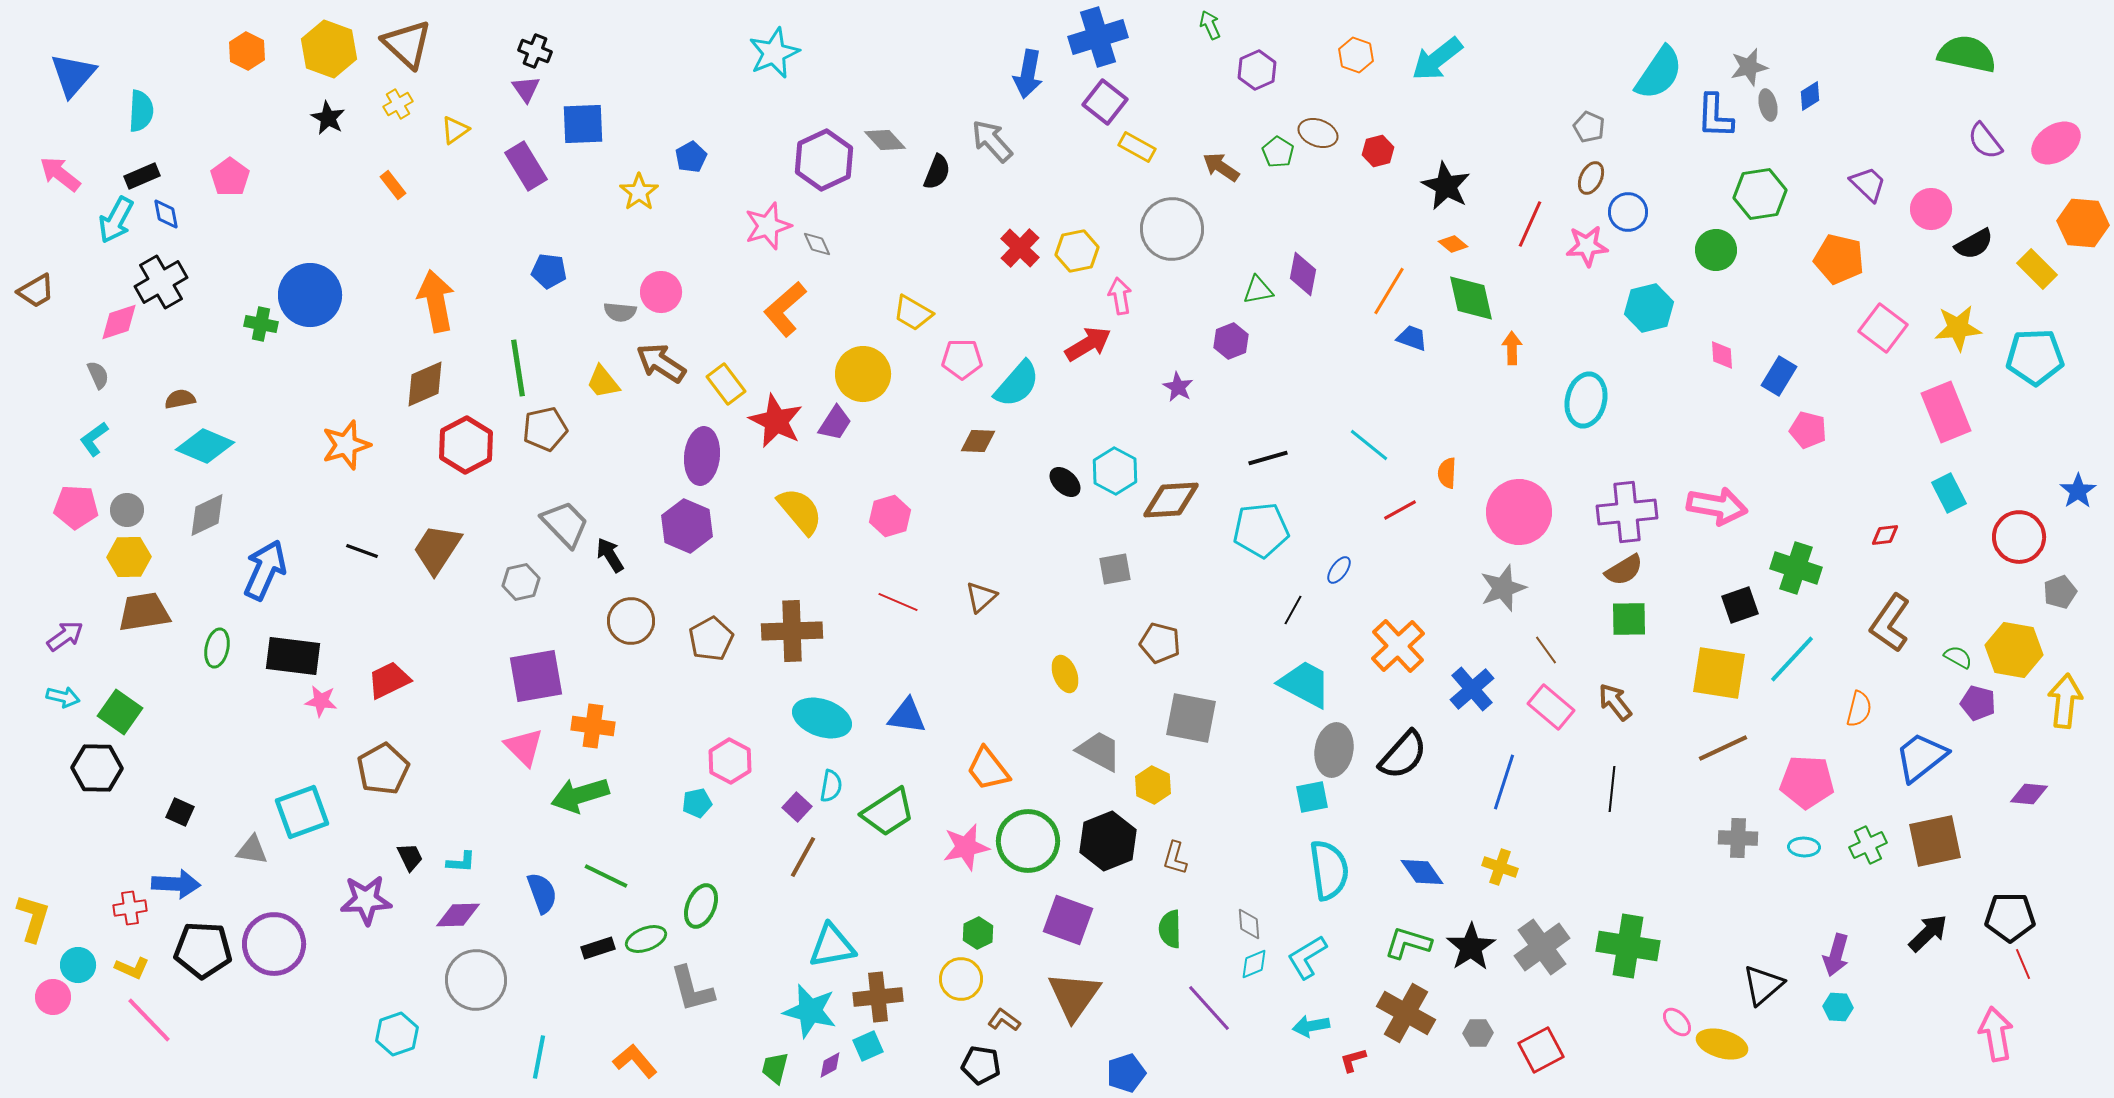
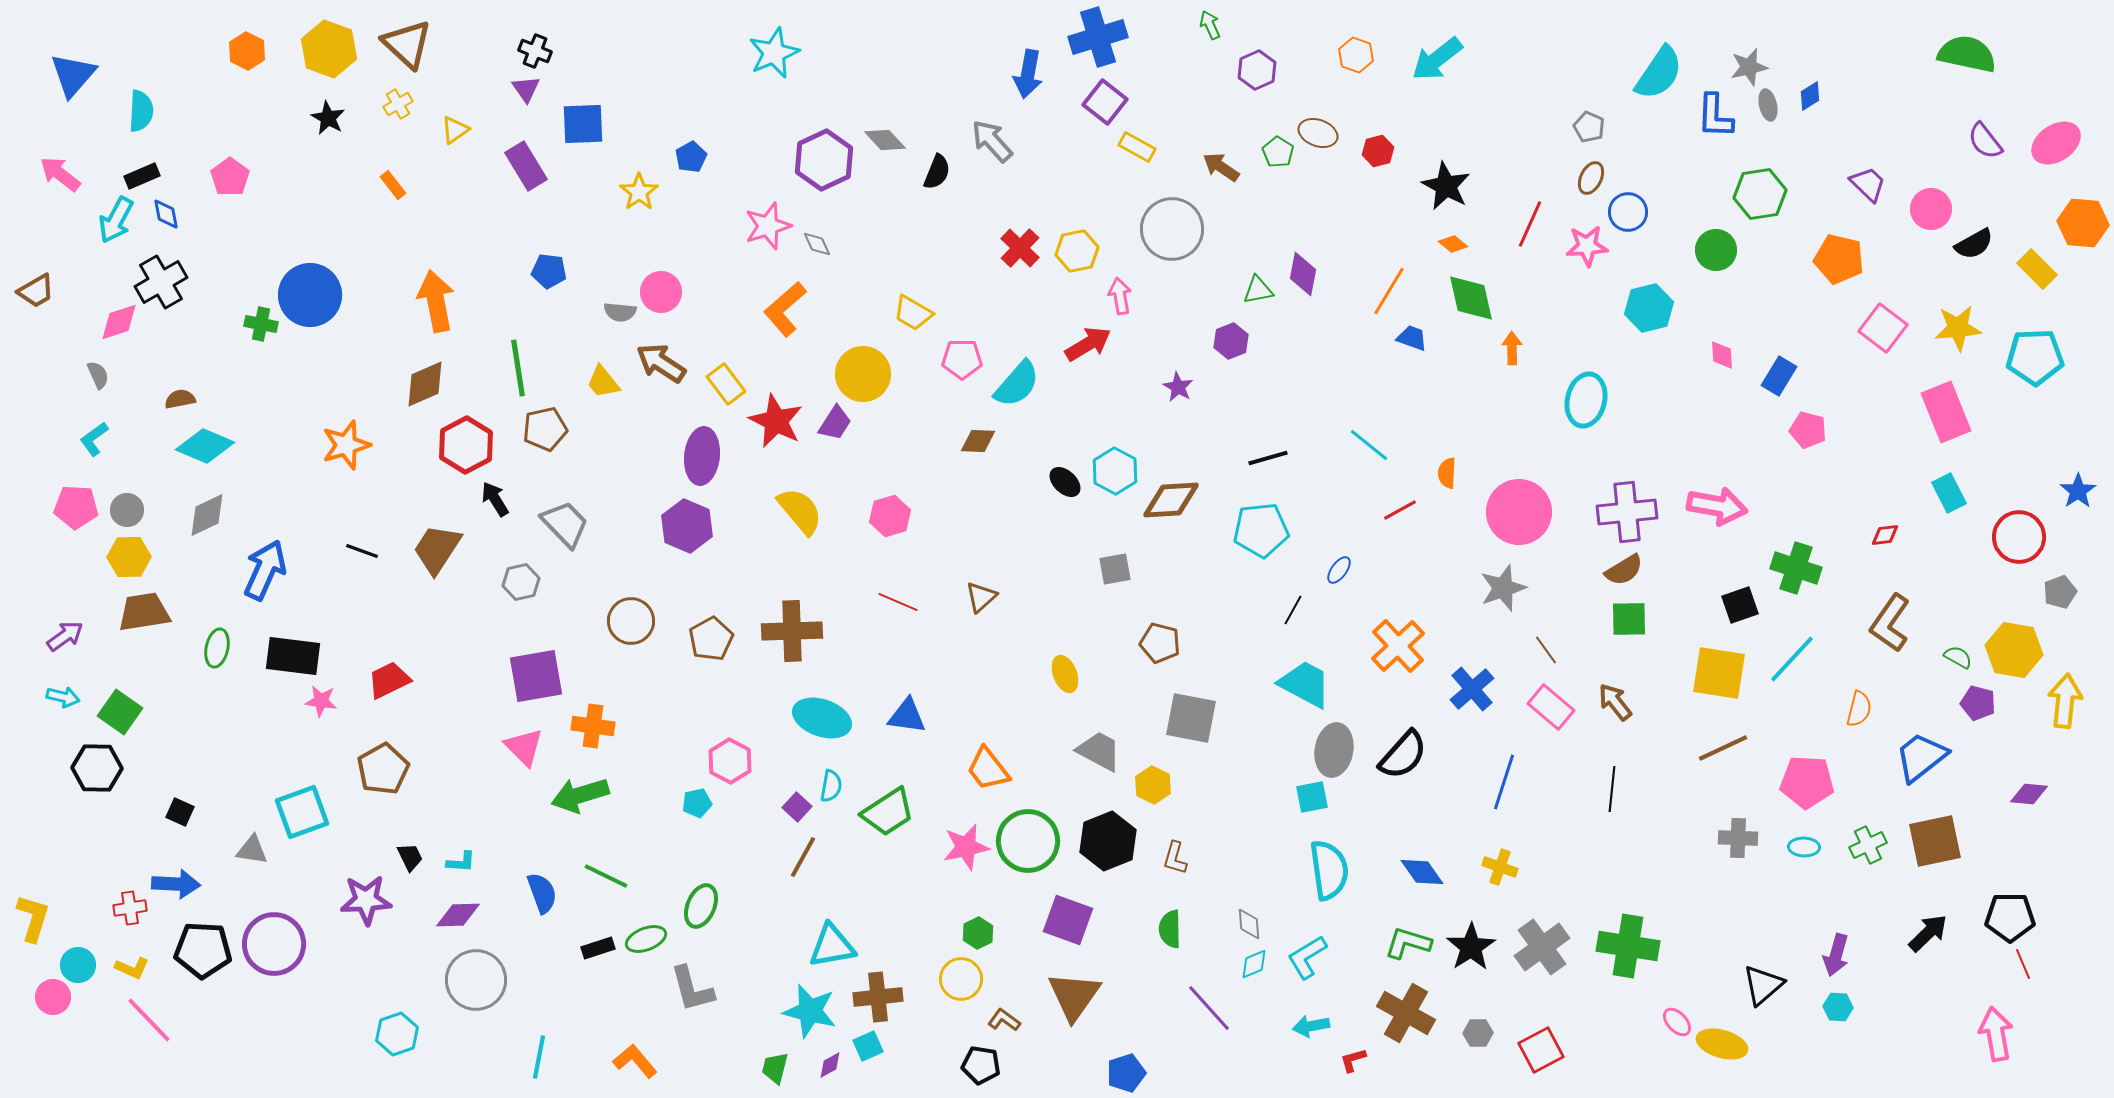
black arrow at (610, 555): moved 115 px left, 56 px up
